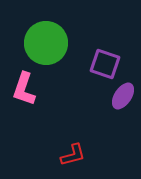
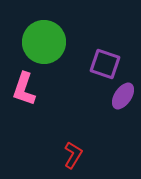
green circle: moved 2 px left, 1 px up
red L-shape: rotated 44 degrees counterclockwise
